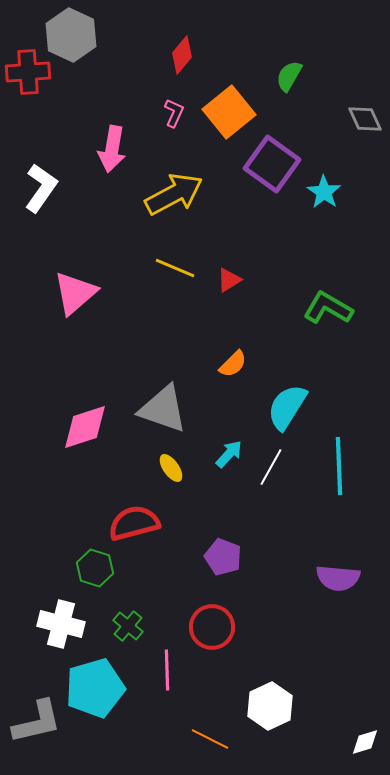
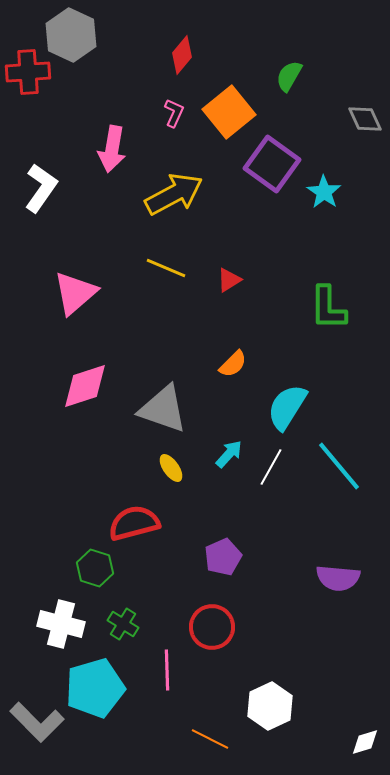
yellow line: moved 9 px left
green L-shape: rotated 120 degrees counterclockwise
pink diamond: moved 41 px up
cyan line: rotated 38 degrees counterclockwise
purple pentagon: rotated 27 degrees clockwise
green cross: moved 5 px left, 2 px up; rotated 8 degrees counterclockwise
gray L-shape: rotated 58 degrees clockwise
